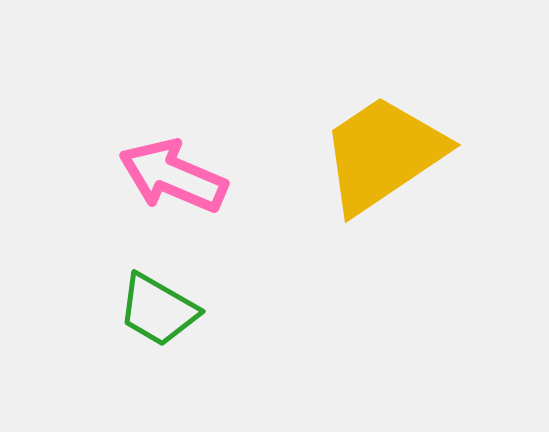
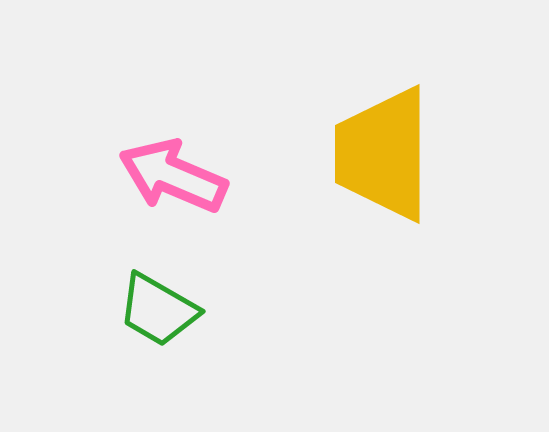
yellow trapezoid: rotated 56 degrees counterclockwise
